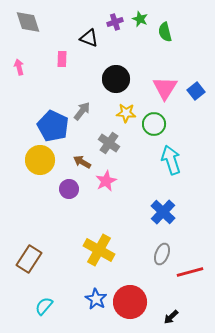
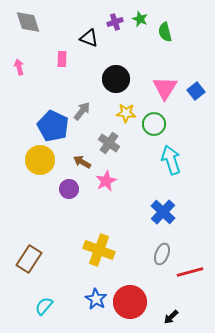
yellow cross: rotated 8 degrees counterclockwise
